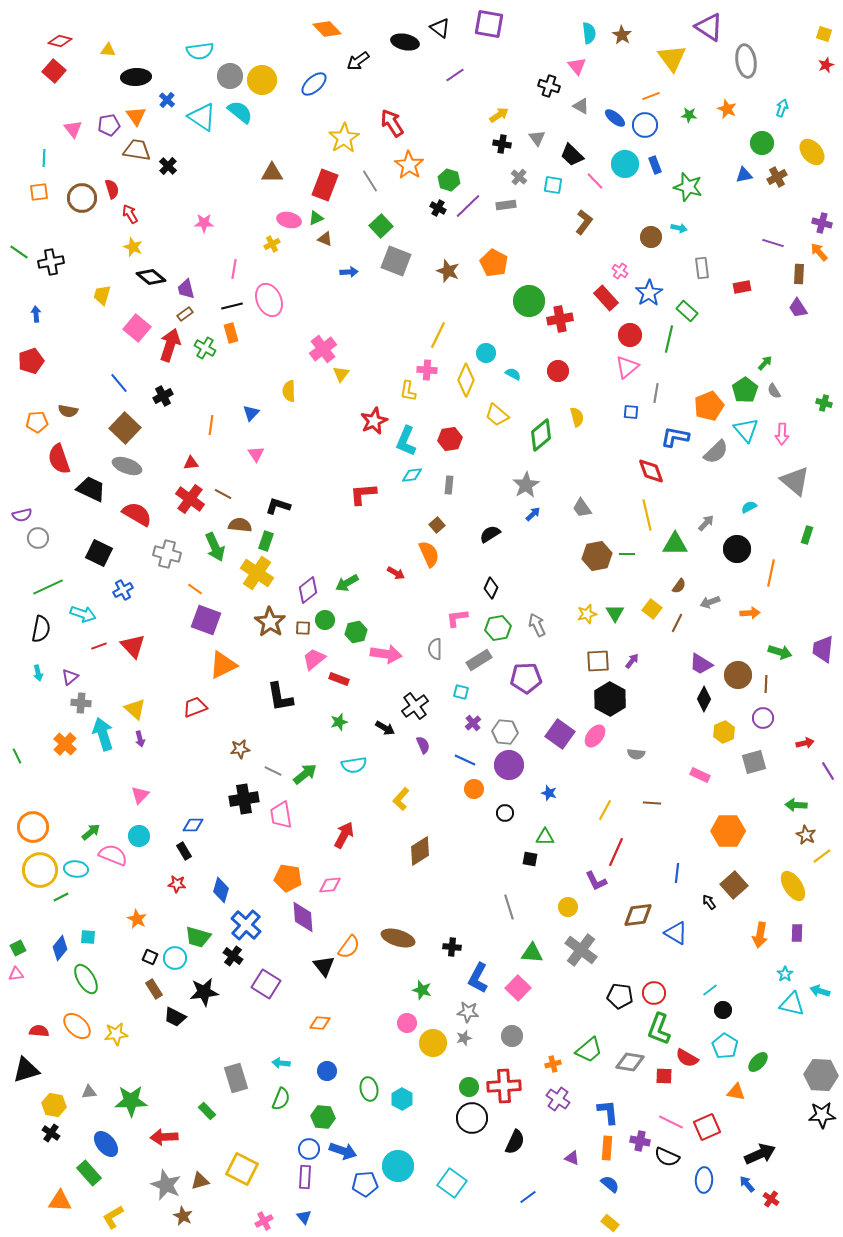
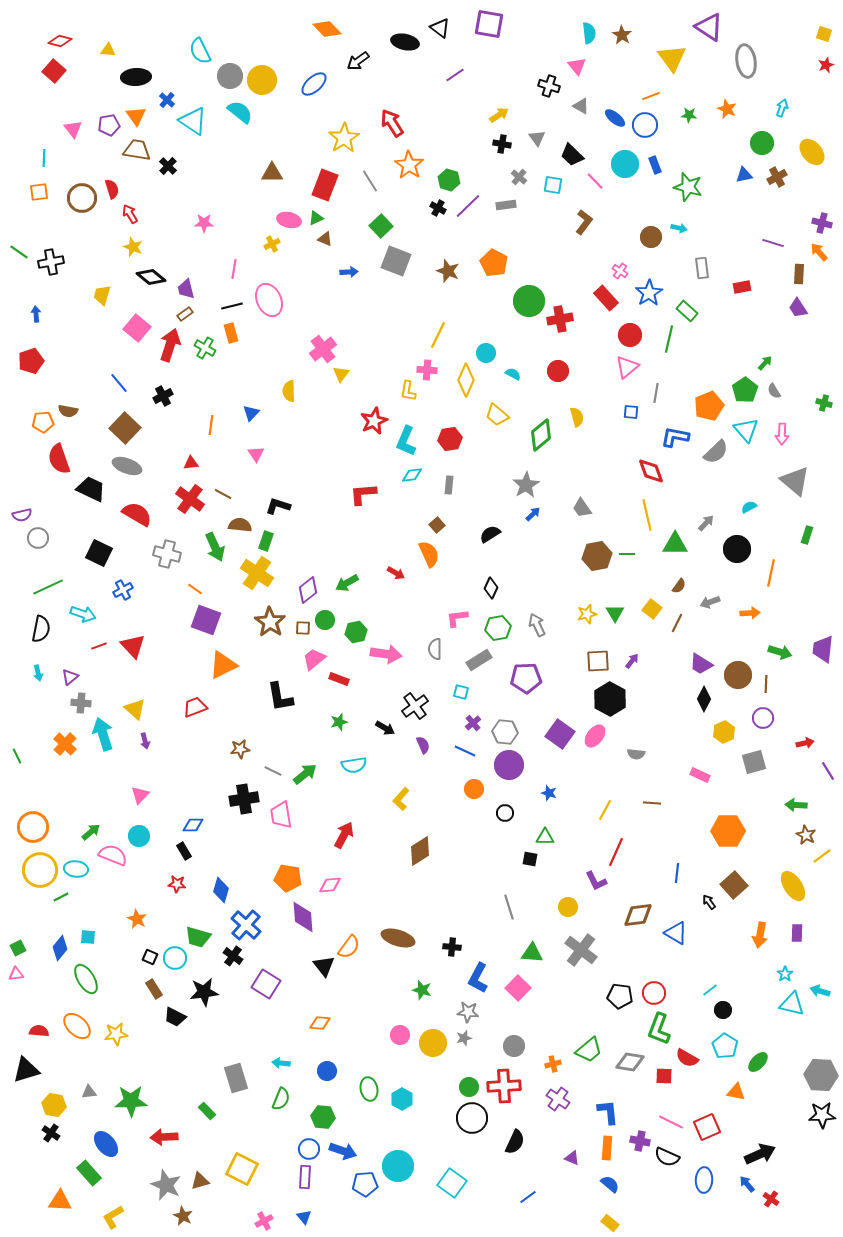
cyan semicircle at (200, 51): rotated 72 degrees clockwise
cyan triangle at (202, 117): moved 9 px left, 4 px down
orange pentagon at (37, 422): moved 6 px right
purple arrow at (140, 739): moved 5 px right, 2 px down
blue line at (465, 760): moved 9 px up
pink circle at (407, 1023): moved 7 px left, 12 px down
gray circle at (512, 1036): moved 2 px right, 10 px down
